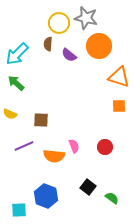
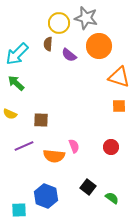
red circle: moved 6 px right
